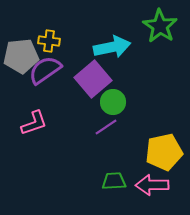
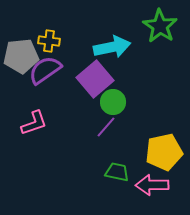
purple square: moved 2 px right
purple line: rotated 15 degrees counterclockwise
green trapezoid: moved 3 px right, 9 px up; rotated 15 degrees clockwise
